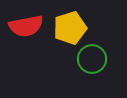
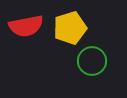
green circle: moved 2 px down
